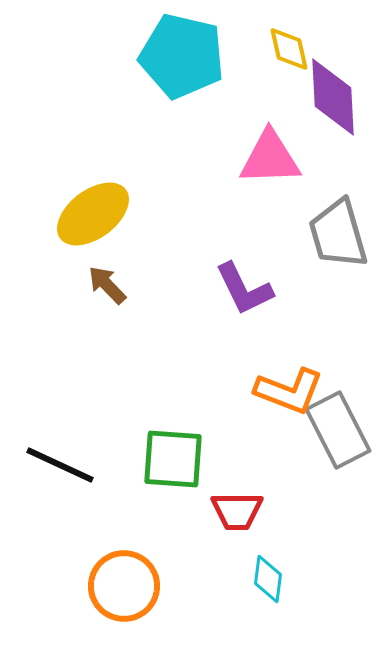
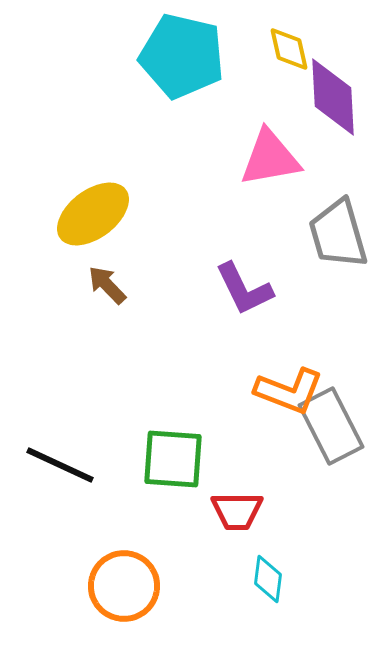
pink triangle: rotated 8 degrees counterclockwise
gray rectangle: moved 7 px left, 4 px up
